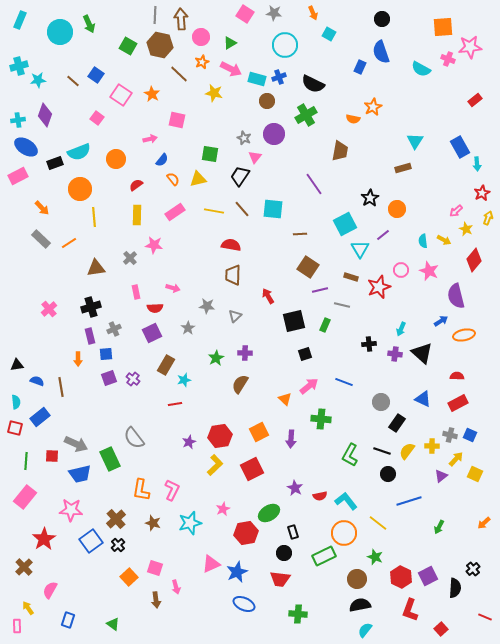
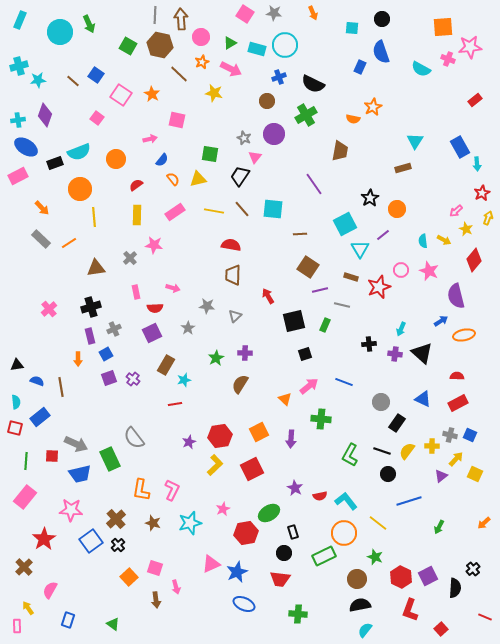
cyan square at (329, 34): moved 23 px right, 6 px up; rotated 24 degrees counterclockwise
cyan rectangle at (257, 79): moved 30 px up
blue square at (106, 354): rotated 24 degrees counterclockwise
